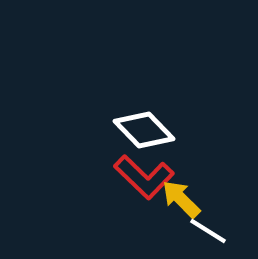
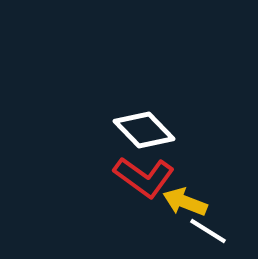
red L-shape: rotated 8 degrees counterclockwise
yellow arrow: moved 4 px right, 3 px down; rotated 24 degrees counterclockwise
